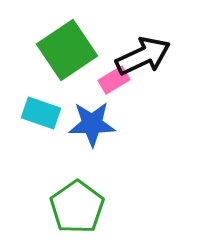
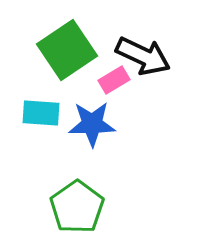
black arrow: rotated 50 degrees clockwise
cyan rectangle: rotated 15 degrees counterclockwise
